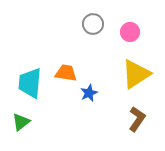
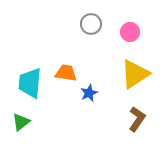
gray circle: moved 2 px left
yellow triangle: moved 1 px left
